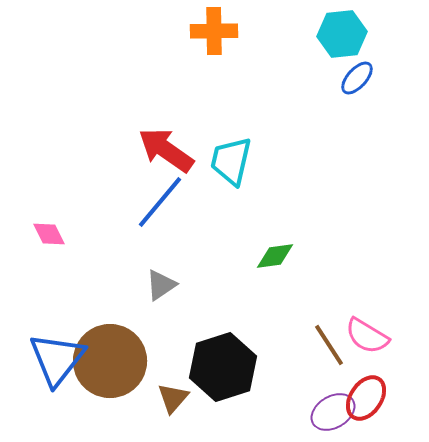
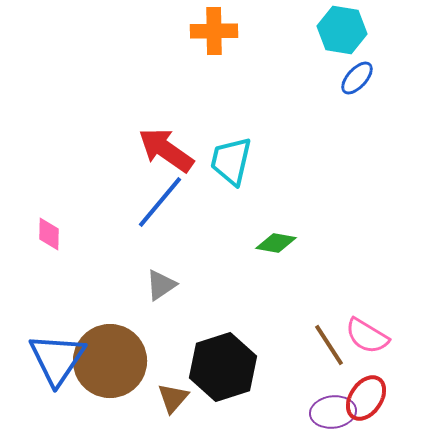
cyan hexagon: moved 4 px up; rotated 15 degrees clockwise
pink diamond: rotated 28 degrees clockwise
green diamond: moved 1 px right, 13 px up; rotated 18 degrees clockwise
blue triangle: rotated 4 degrees counterclockwise
purple ellipse: rotated 24 degrees clockwise
